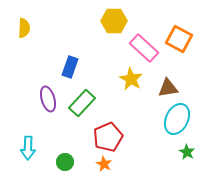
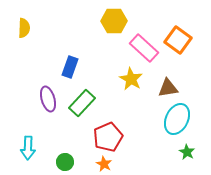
orange square: moved 1 px left, 1 px down; rotated 8 degrees clockwise
